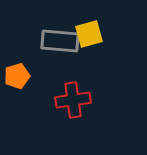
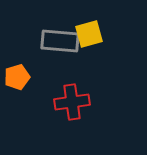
orange pentagon: moved 1 px down
red cross: moved 1 px left, 2 px down
